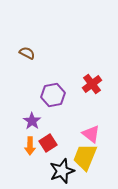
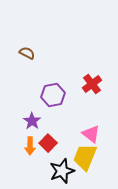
red square: rotated 12 degrees counterclockwise
